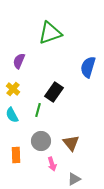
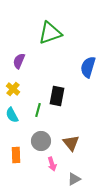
black rectangle: moved 3 px right, 4 px down; rotated 24 degrees counterclockwise
